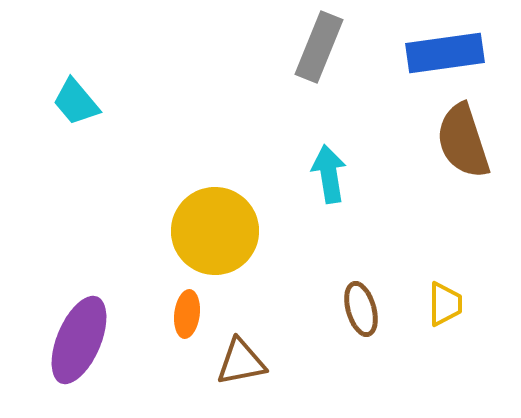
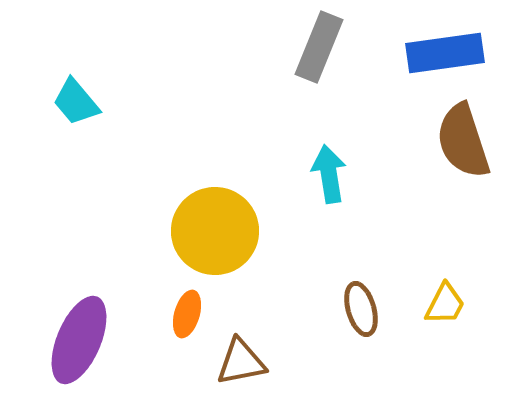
yellow trapezoid: rotated 27 degrees clockwise
orange ellipse: rotated 9 degrees clockwise
